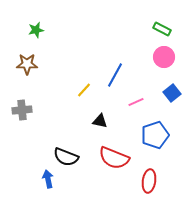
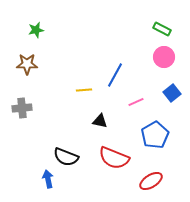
yellow line: rotated 42 degrees clockwise
gray cross: moved 2 px up
blue pentagon: rotated 12 degrees counterclockwise
red ellipse: moved 2 px right; rotated 50 degrees clockwise
